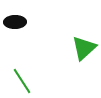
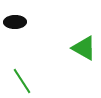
green triangle: rotated 48 degrees counterclockwise
